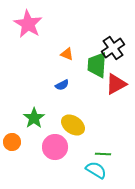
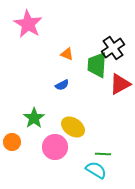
red triangle: moved 4 px right
yellow ellipse: moved 2 px down
